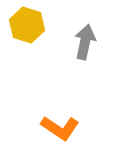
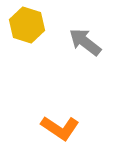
gray arrow: rotated 64 degrees counterclockwise
